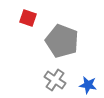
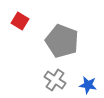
red square: moved 8 px left, 3 px down; rotated 12 degrees clockwise
